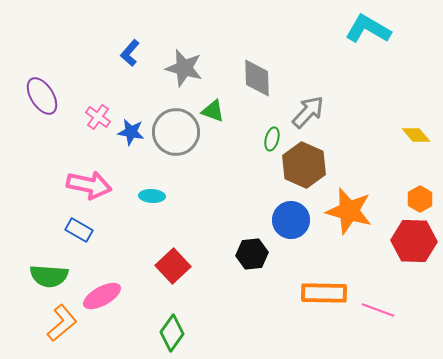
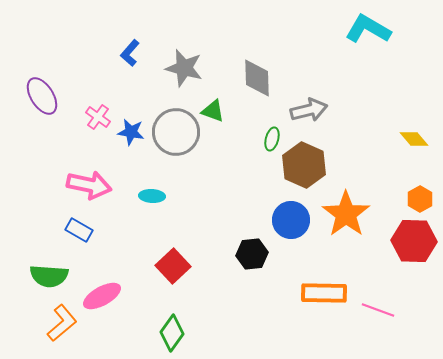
gray arrow: moved 1 px right, 2 px up; rotated 33 degrees clockwise
yellow diamond: moved 2 px left, 4 px down
orange star: moved 3 px left, 3 px down; rotated 21 degrees clockwise
